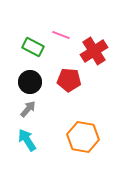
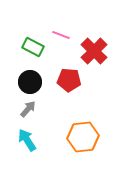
red cross: rotated 12 degrees counterclockwise
orange hexagon: rotated 16 degrees counterclockwise
